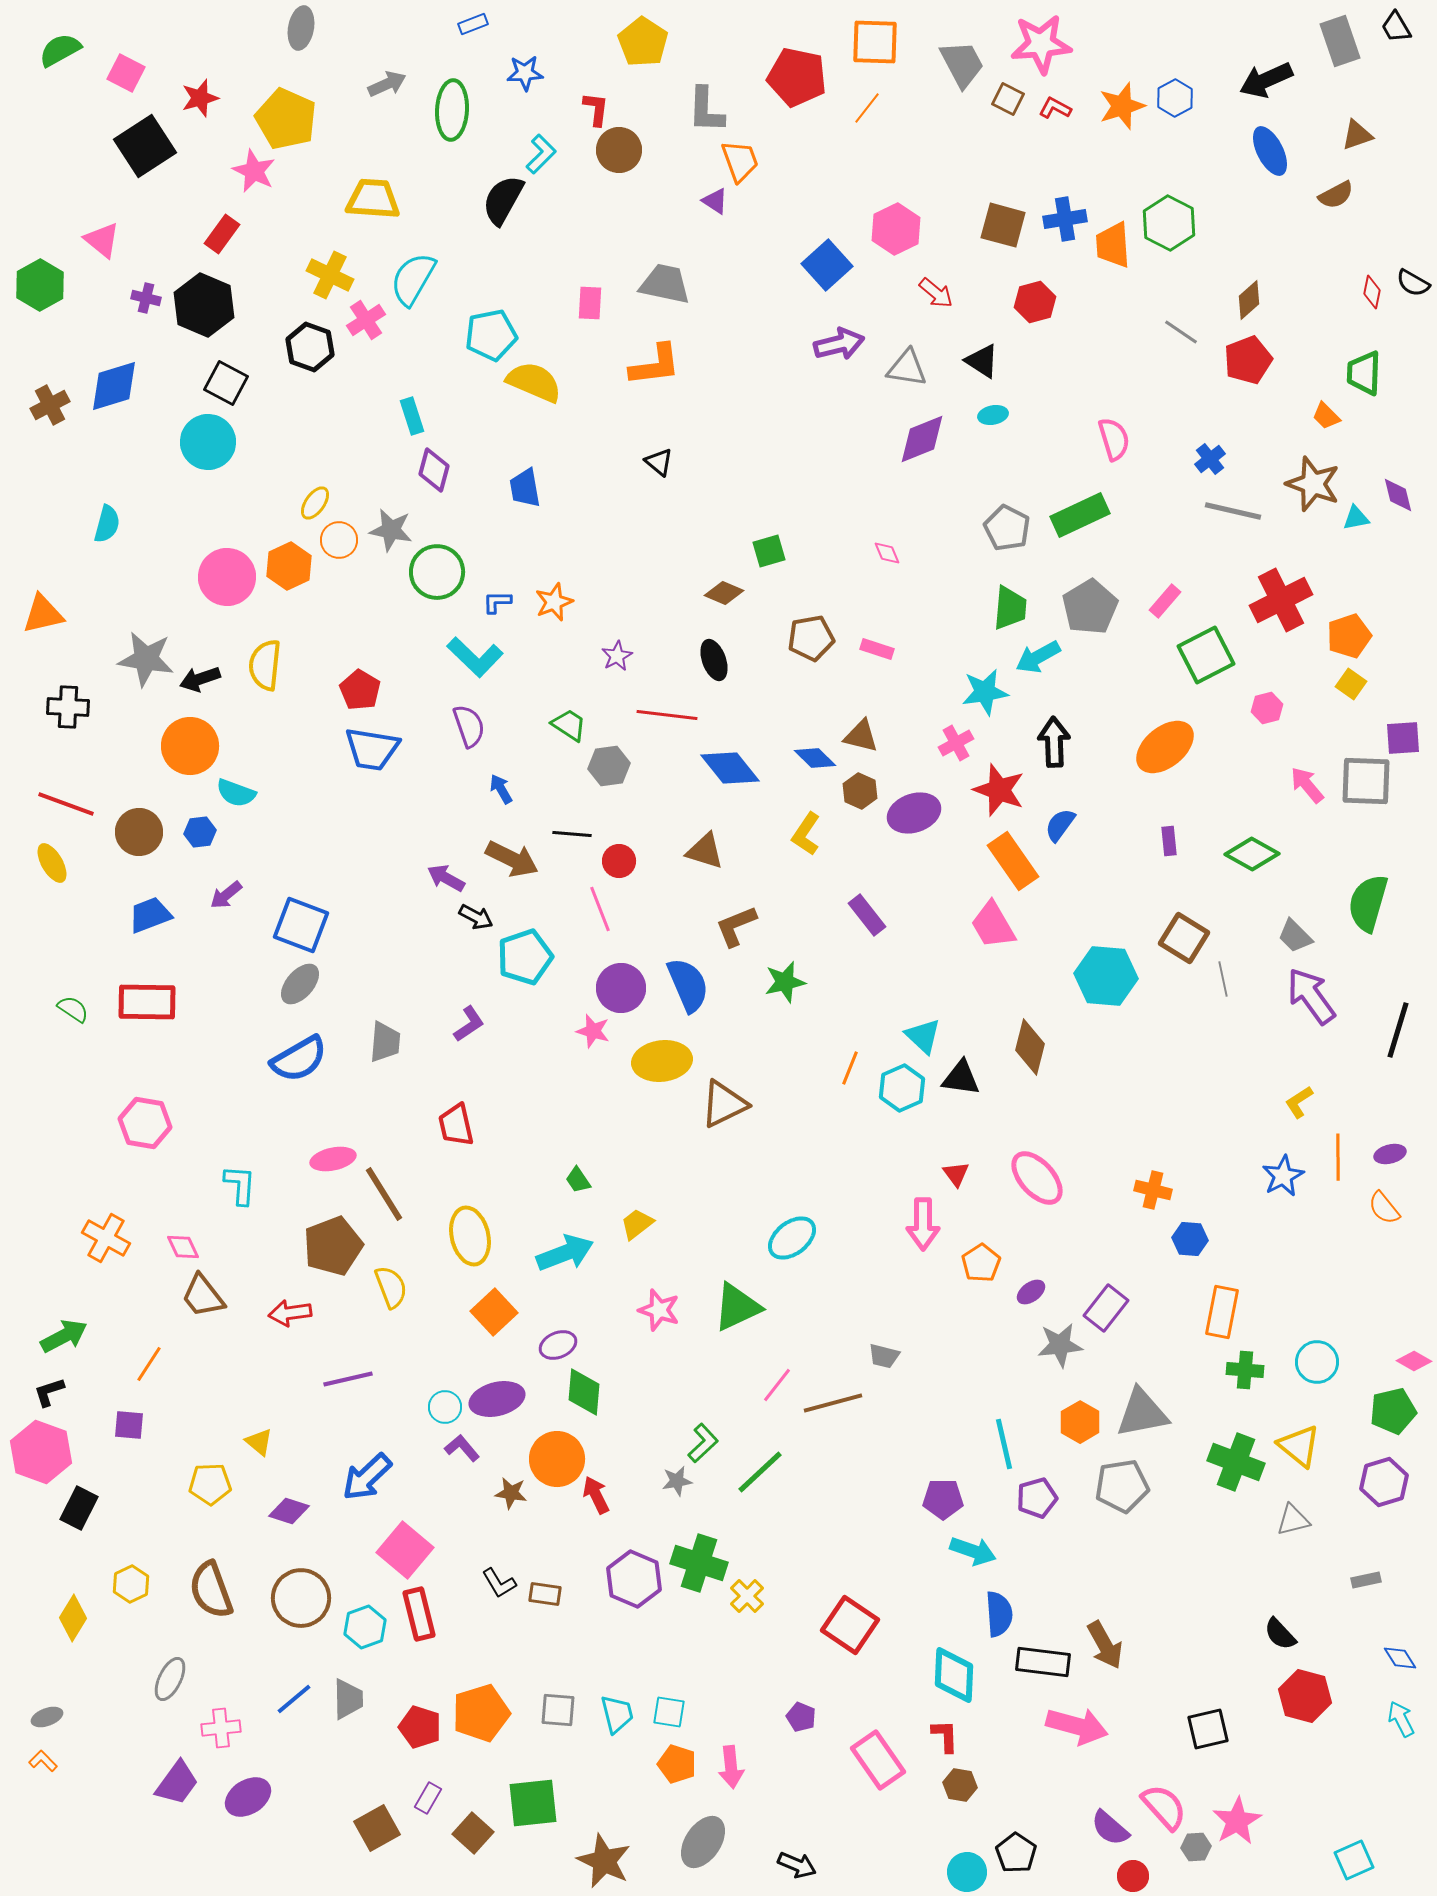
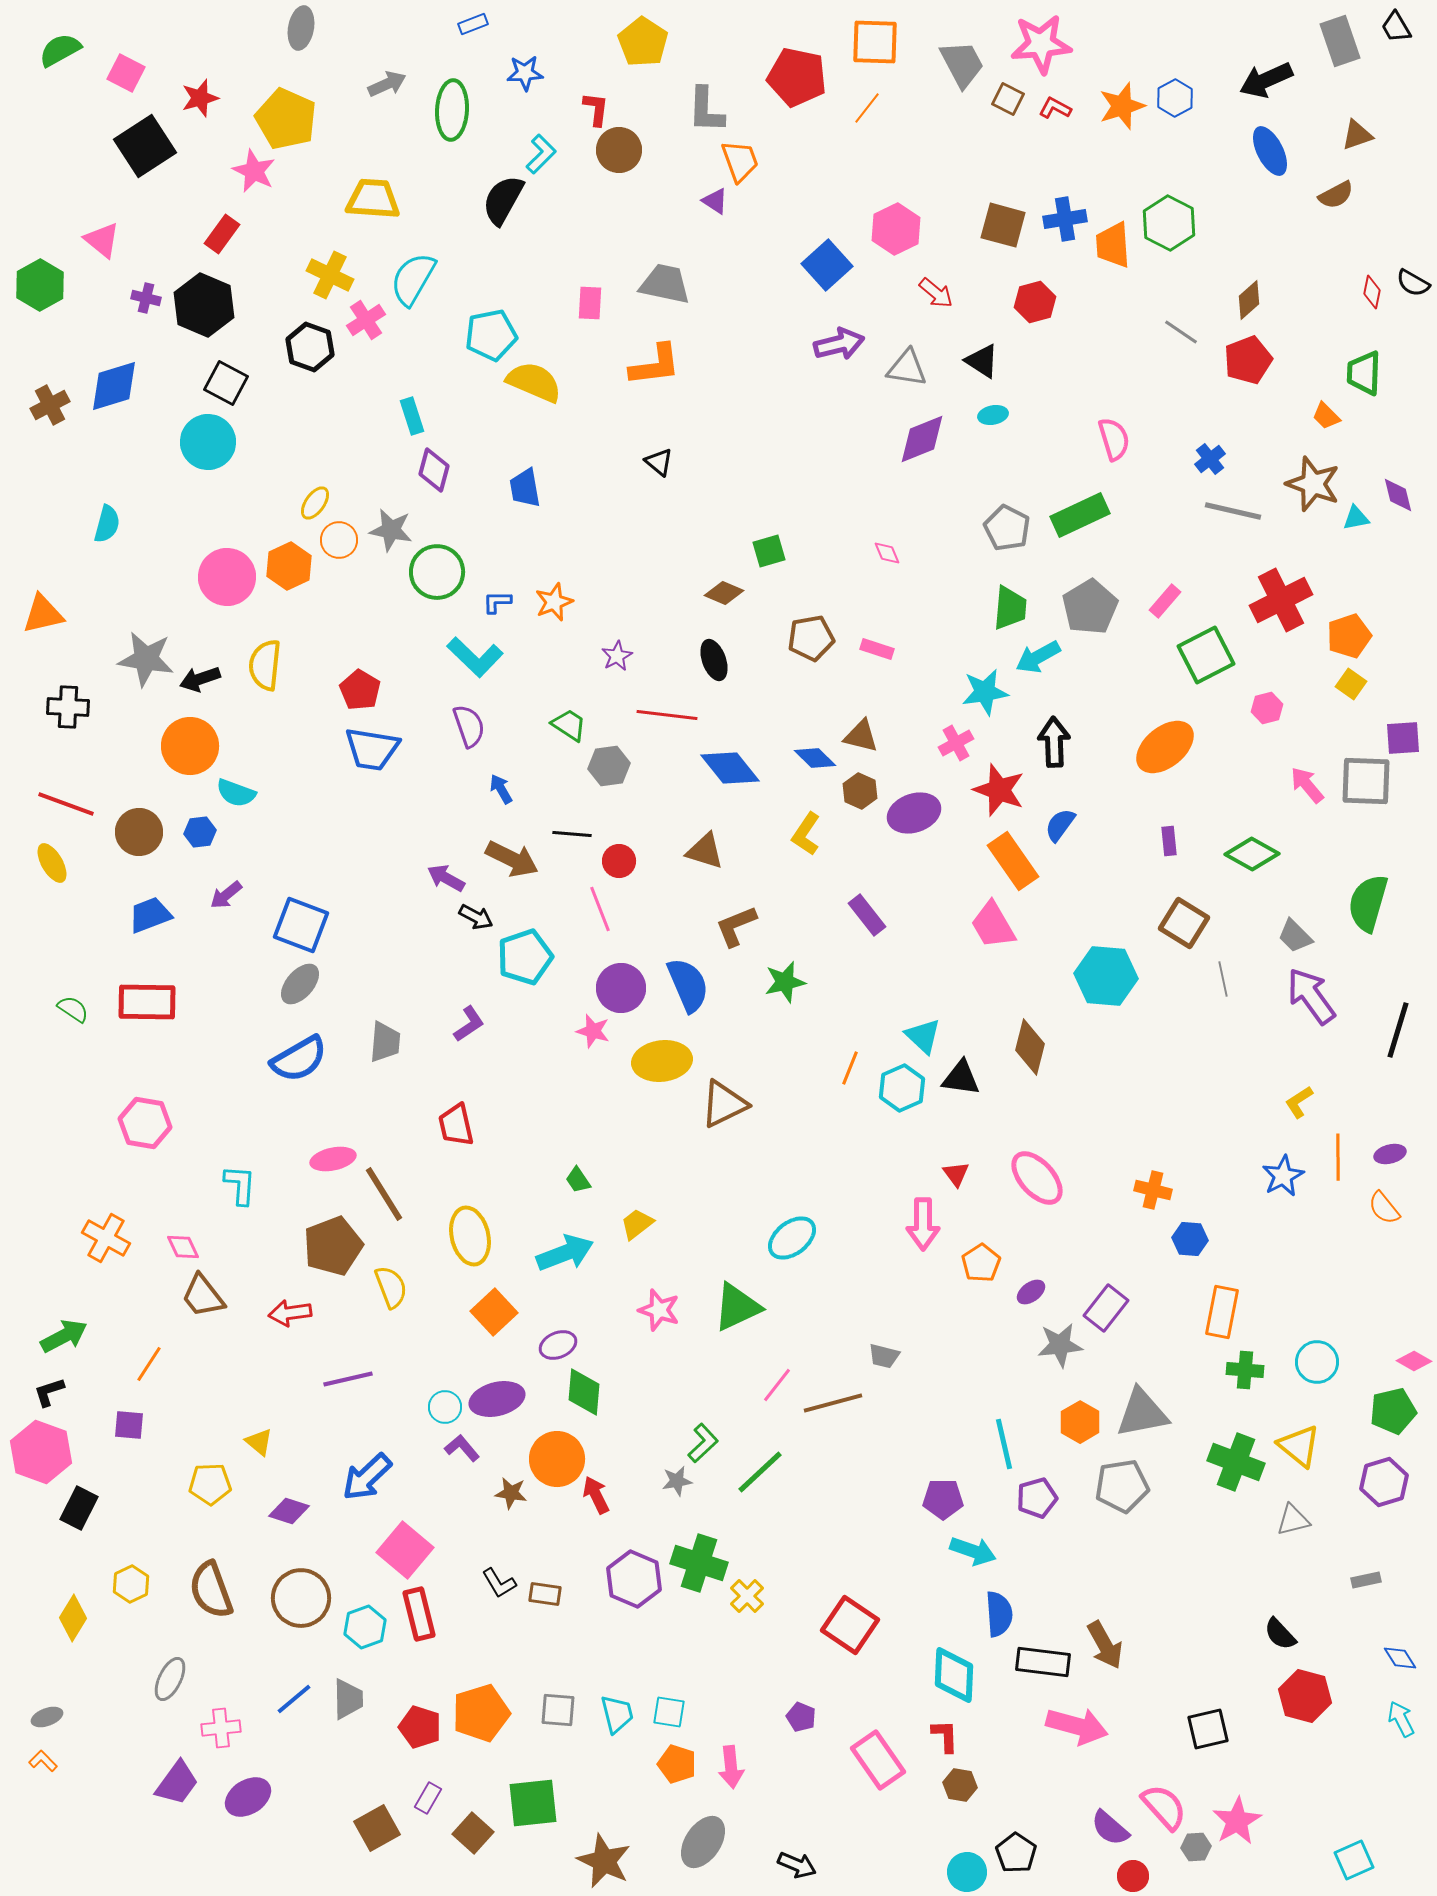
brown square at (1184, 938): moved 15 px up
